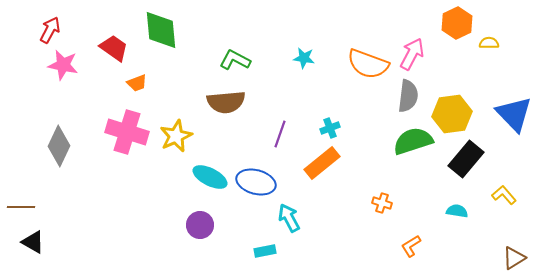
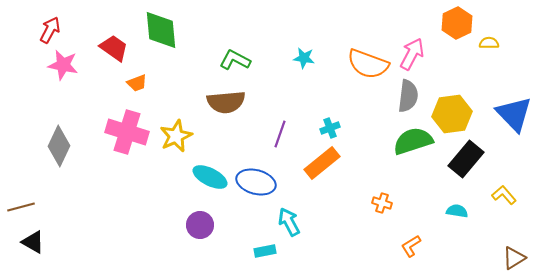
brown line: rotated 16 degrees counterclockwise
cyan arrow: moved 4 px down
